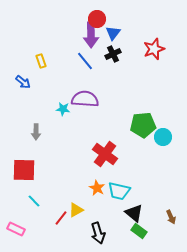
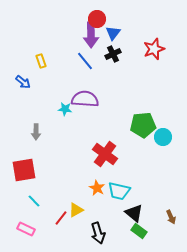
cyan star: moved 2 px right
red square: rotated 10 degrees counterclockwise
pink rectangle: moved 10 px right
